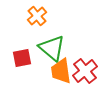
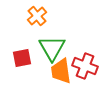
green triangle: rotated 20 degrees clockwise
red cross: moved 5 px up; rotated 30 degrees counterclockwise
